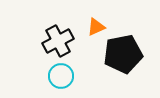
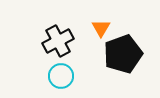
orange triangle: moved 5 px right, 1 px down; rotated 36 degrees counterclockwise
black pentagon: rotated 9 degrees counterclockwise
